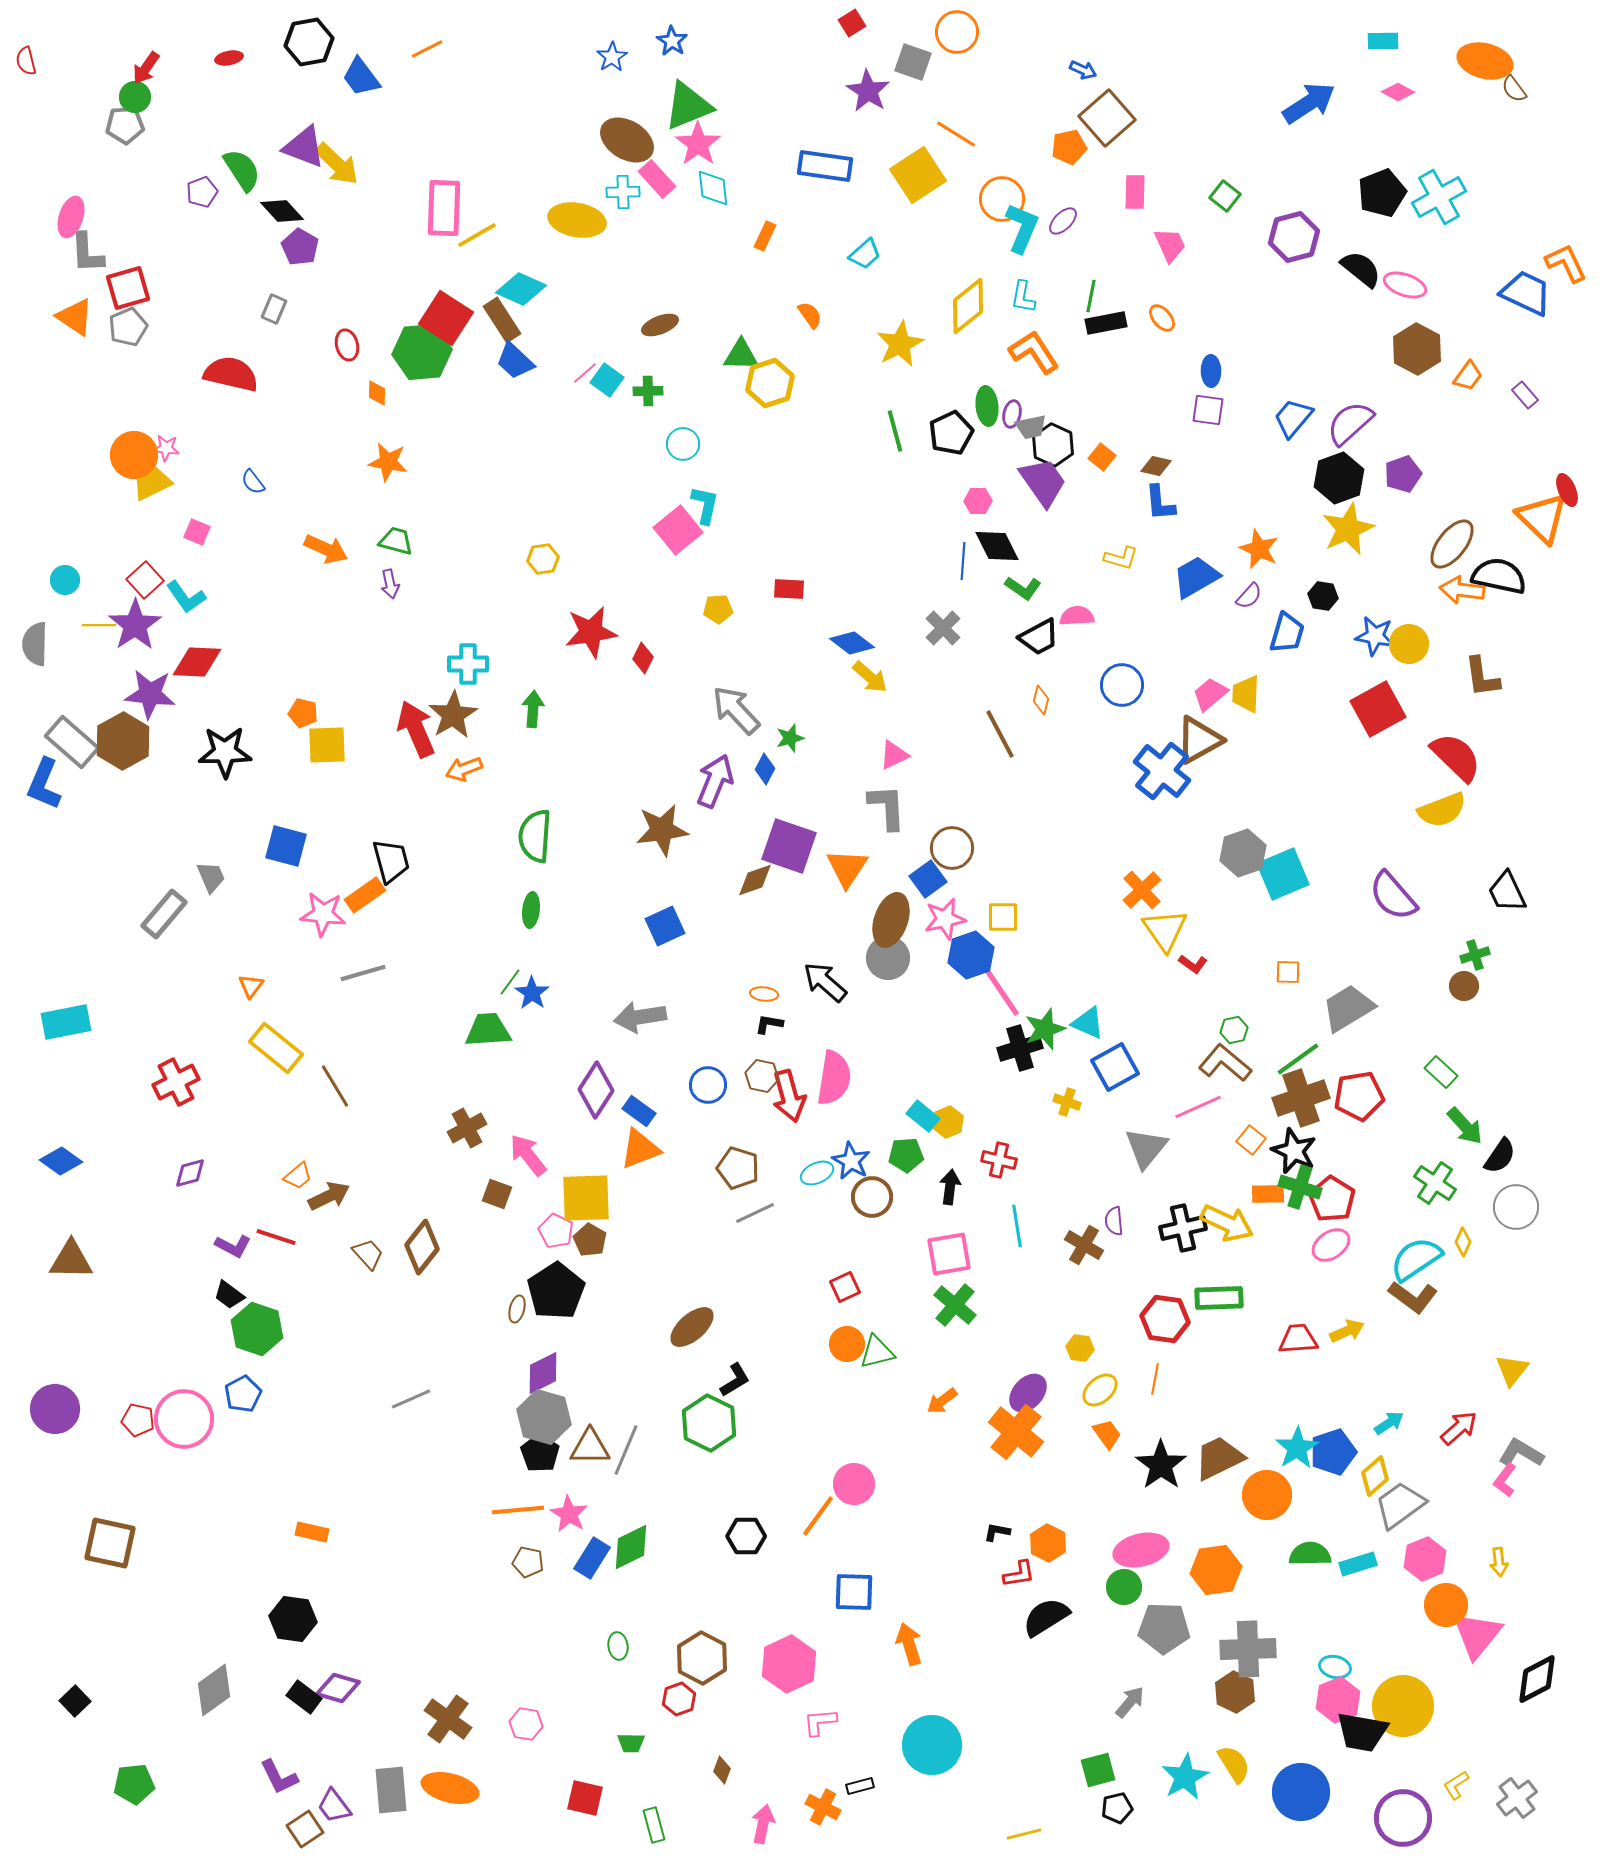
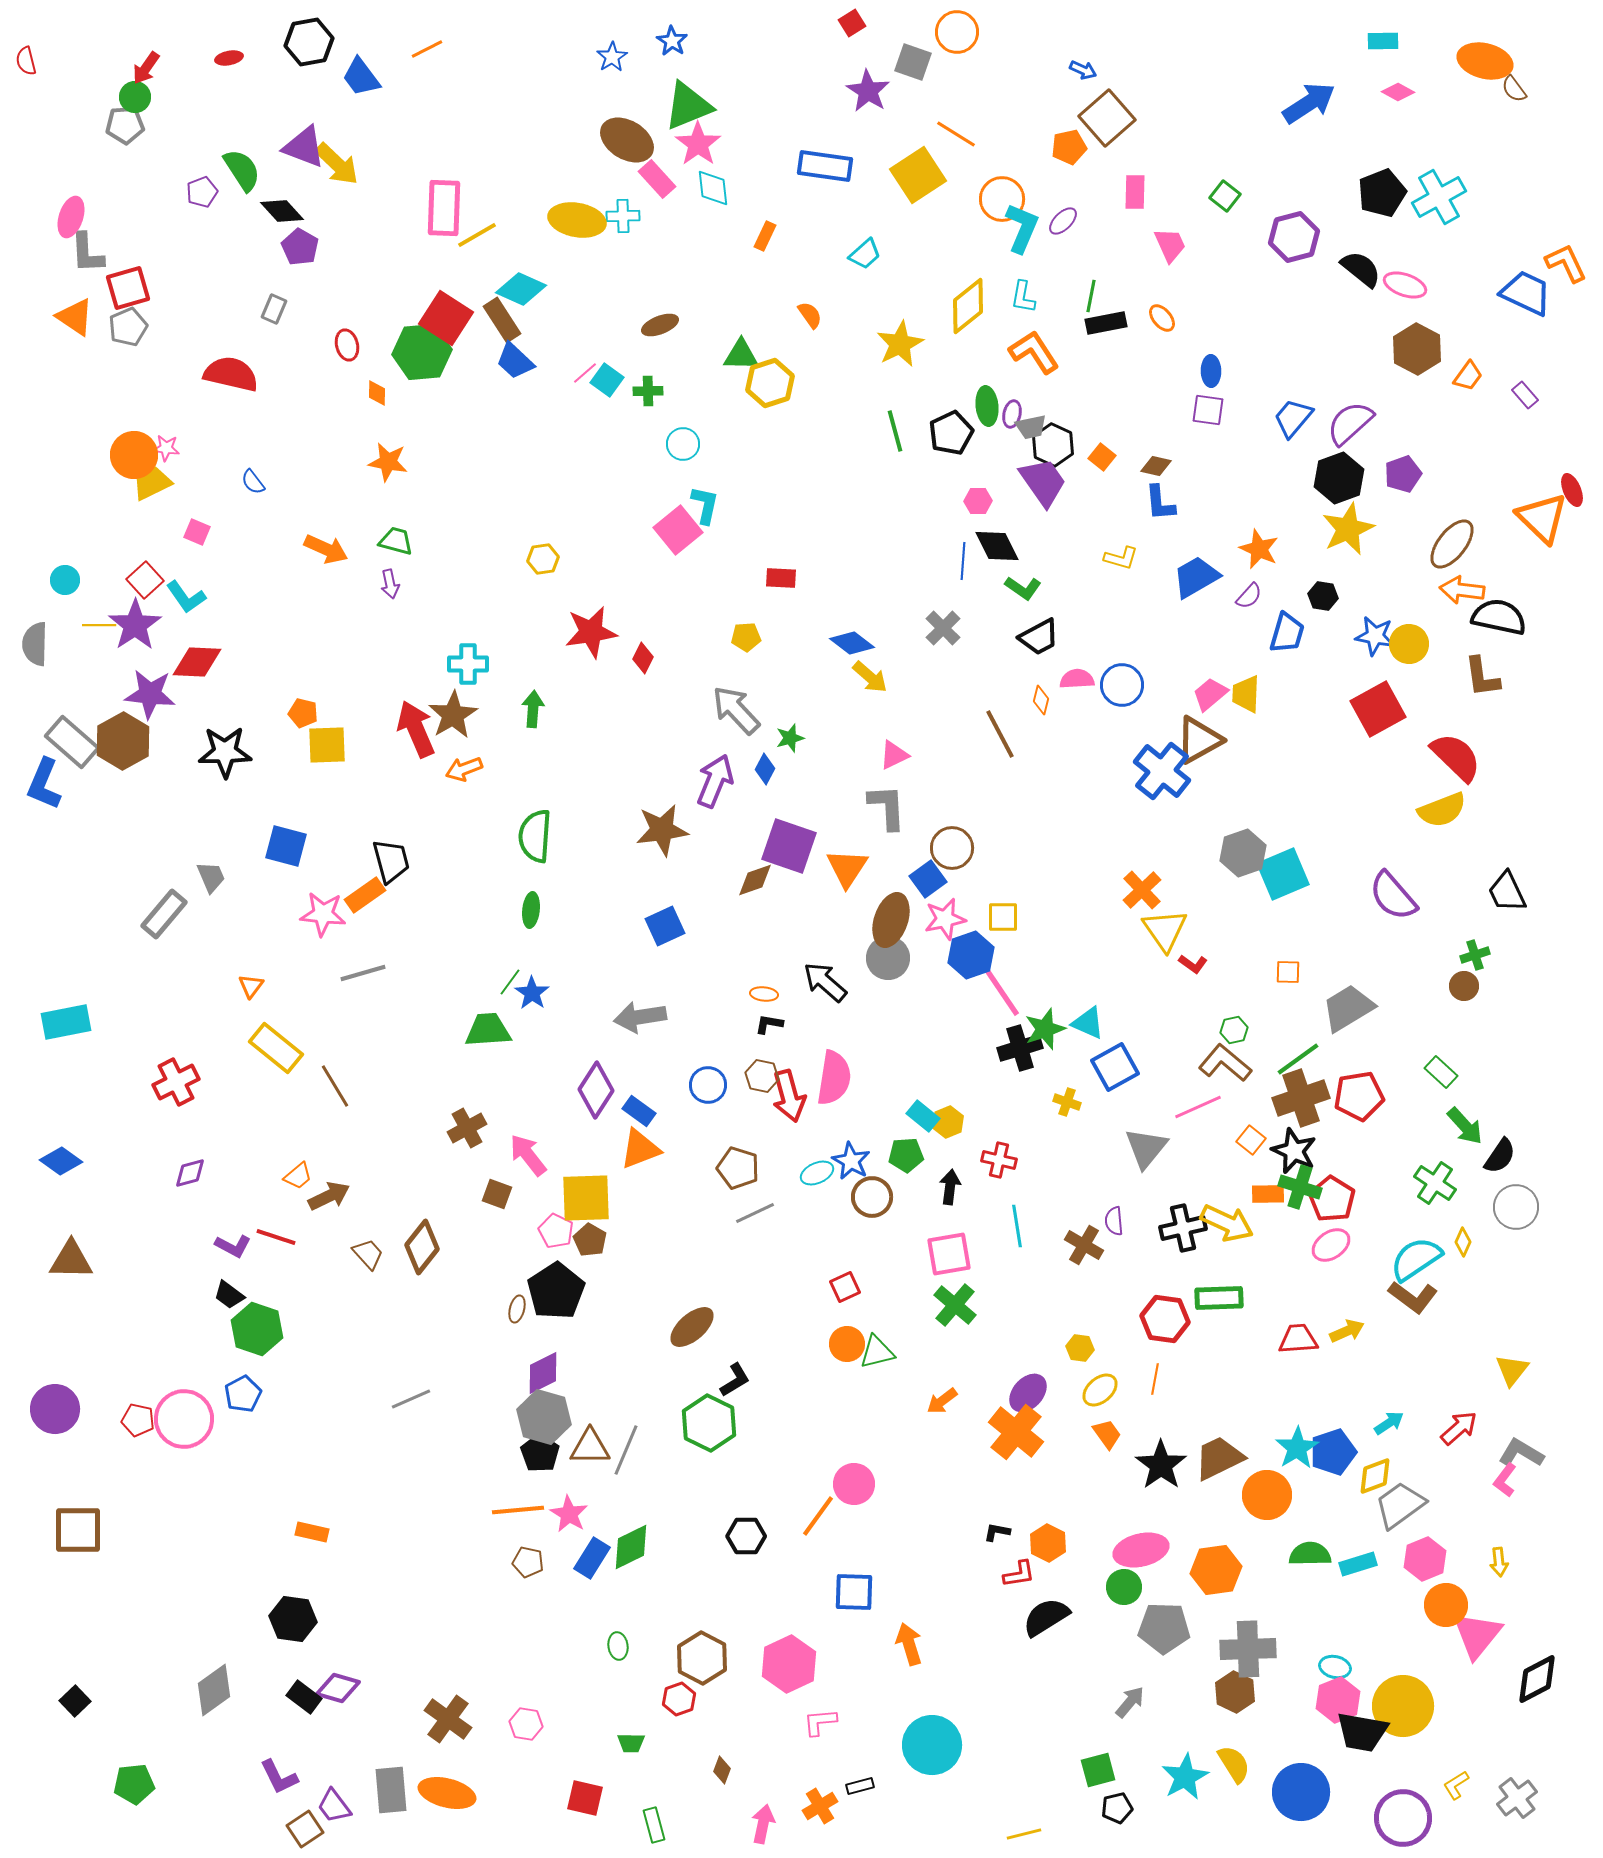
cyan cross at (623, 192): moved 24 px down
red ellipse at (1567, 490): moved 5 px right
black semicircle at (1499, 576): moved 41 px down
red rectangle at (789, 589): moved 8 px left, 11 px up
yellow pentagon at (718, 609): moved 28 px right, 28 px down
pink semicircle at (1077, 616): moved 63 px down
yellow diamond at (1375, 1476): rotated 21 degrees clockwise
brown square at (110, 1543): moved 32 px left, 13 px up; rotated 12 degrees counterclockwise
orange ellipse at (450, 1788): moved 3 px left, 5 px down
orange cross at (823, 1807): moved 3 px left, 1 px up; rotated 32 degrees clockwise
